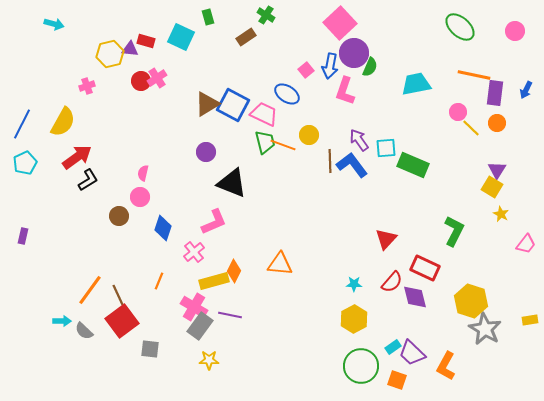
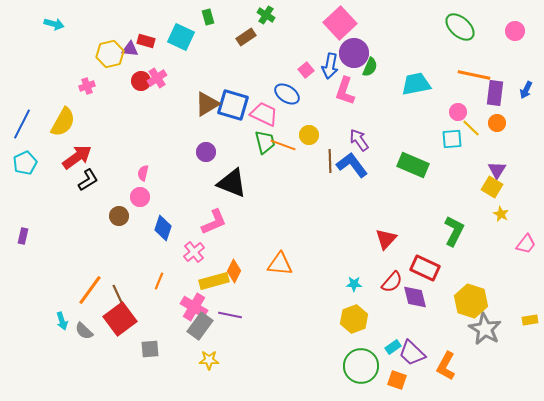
blue square at (233, 105): rotated 12 degrees counterclockwise
cyan square at (386, 148): moved 66 px right, 9 px up
yellow hexagon at (354, 319): rotated 8 degrees clockwise
cyan arrow at (62, 321): rotated 72 degrees clockwise
red square at (122, 321): moved 2 px left, 2 px up
gray square at (150, 349): rotated 12 degrees counterclockwise
